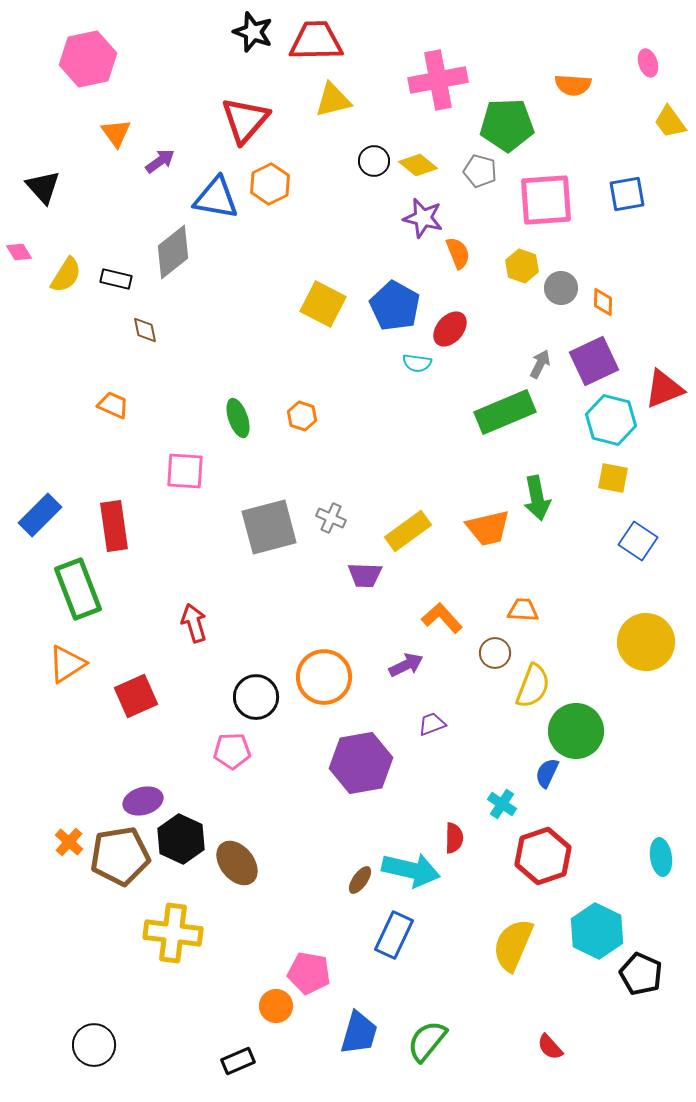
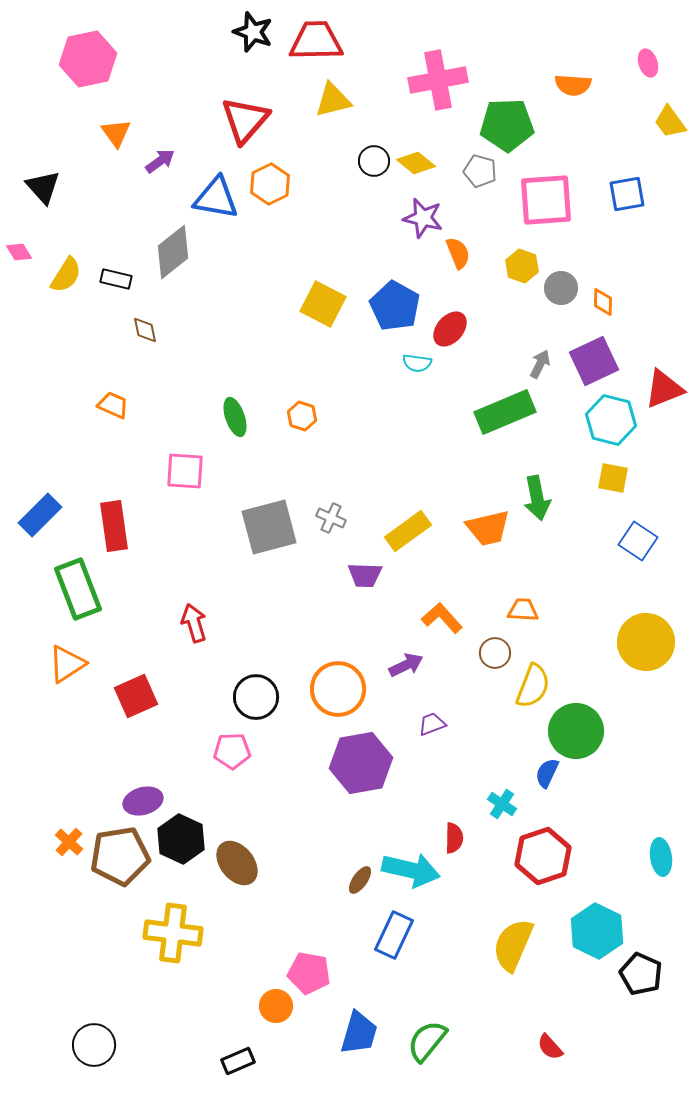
yellow diamond at (418, 165): moved 2 px left, 2 px up
green ellipse at (238, 418): moved 3 px left, 1 px up
orange circle at (324, 677): moved 14 px right, 12 px down
